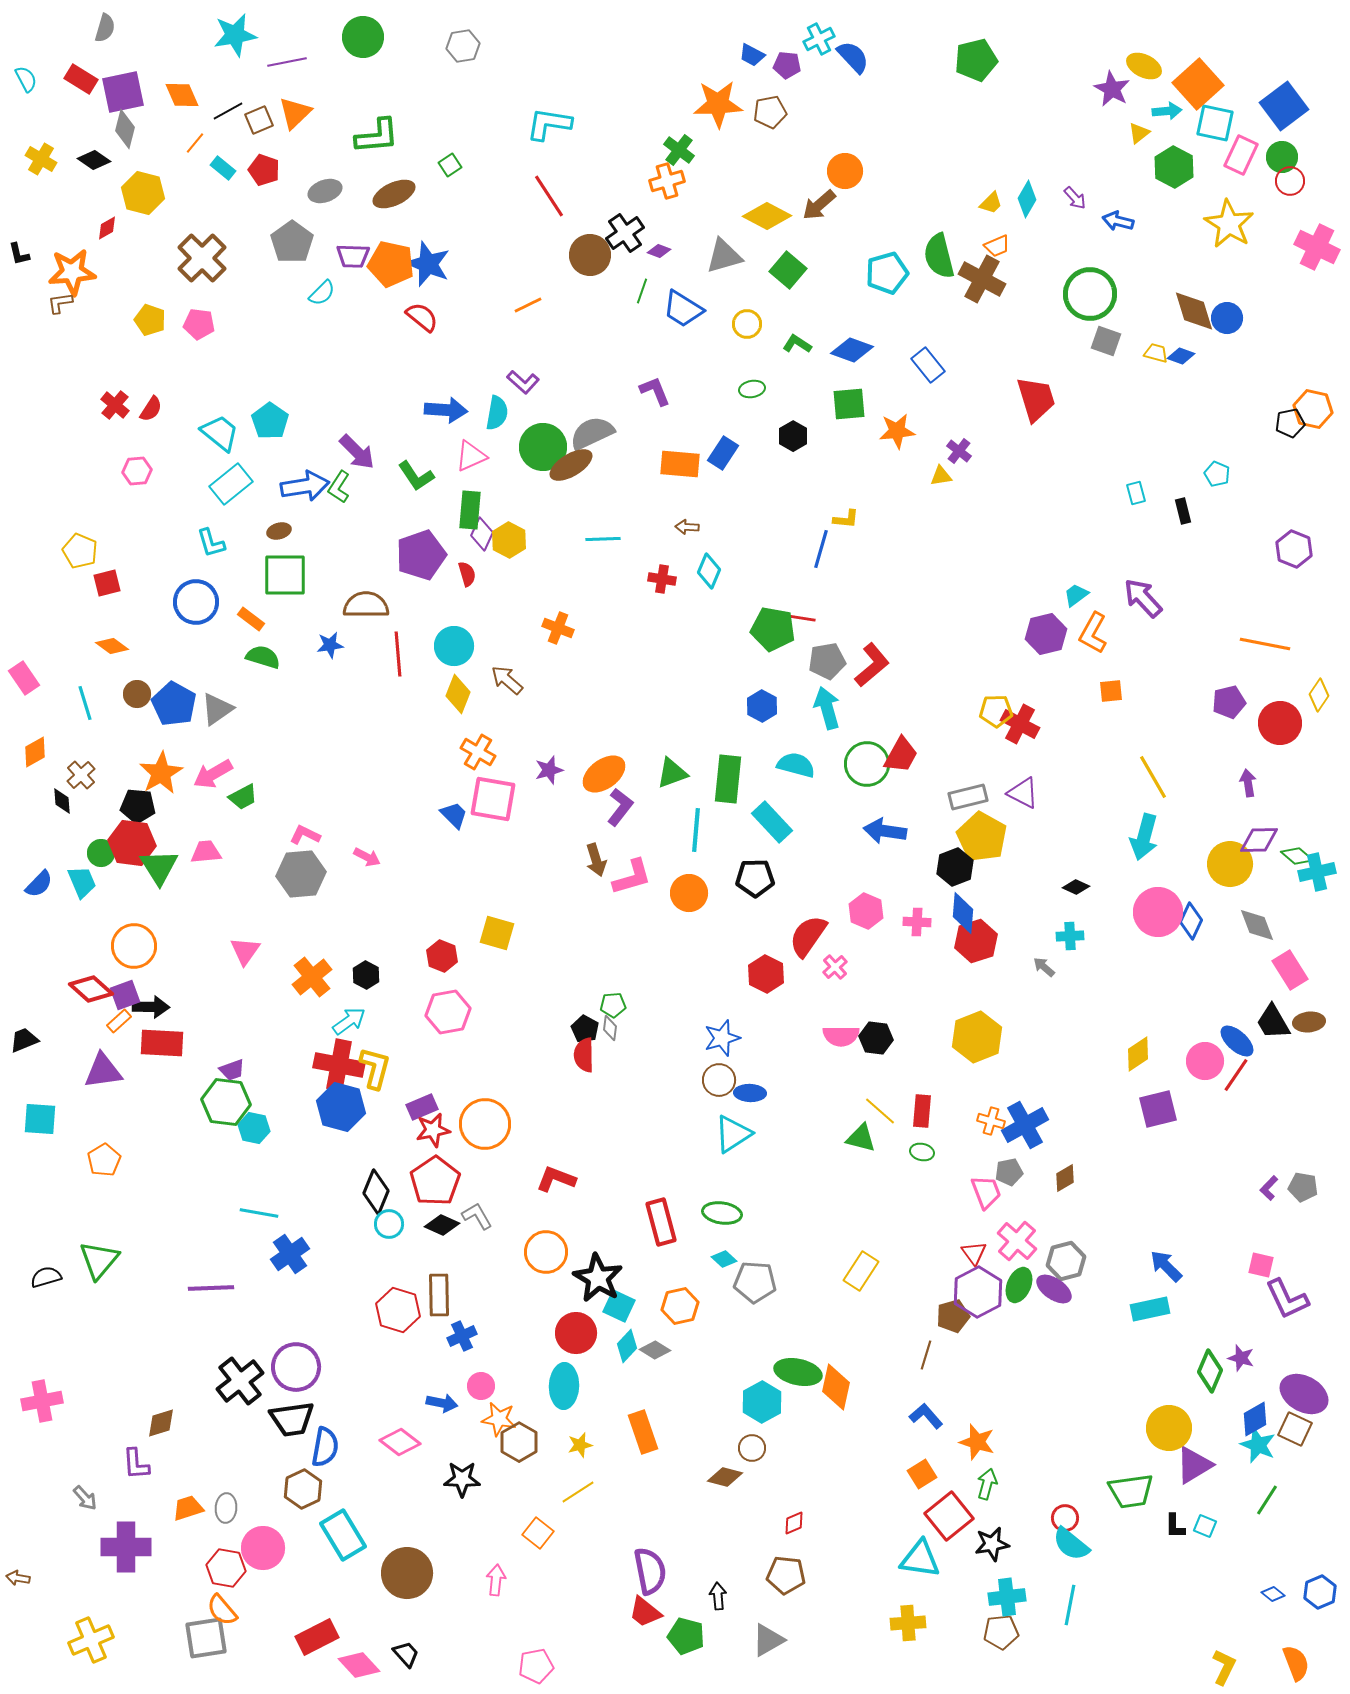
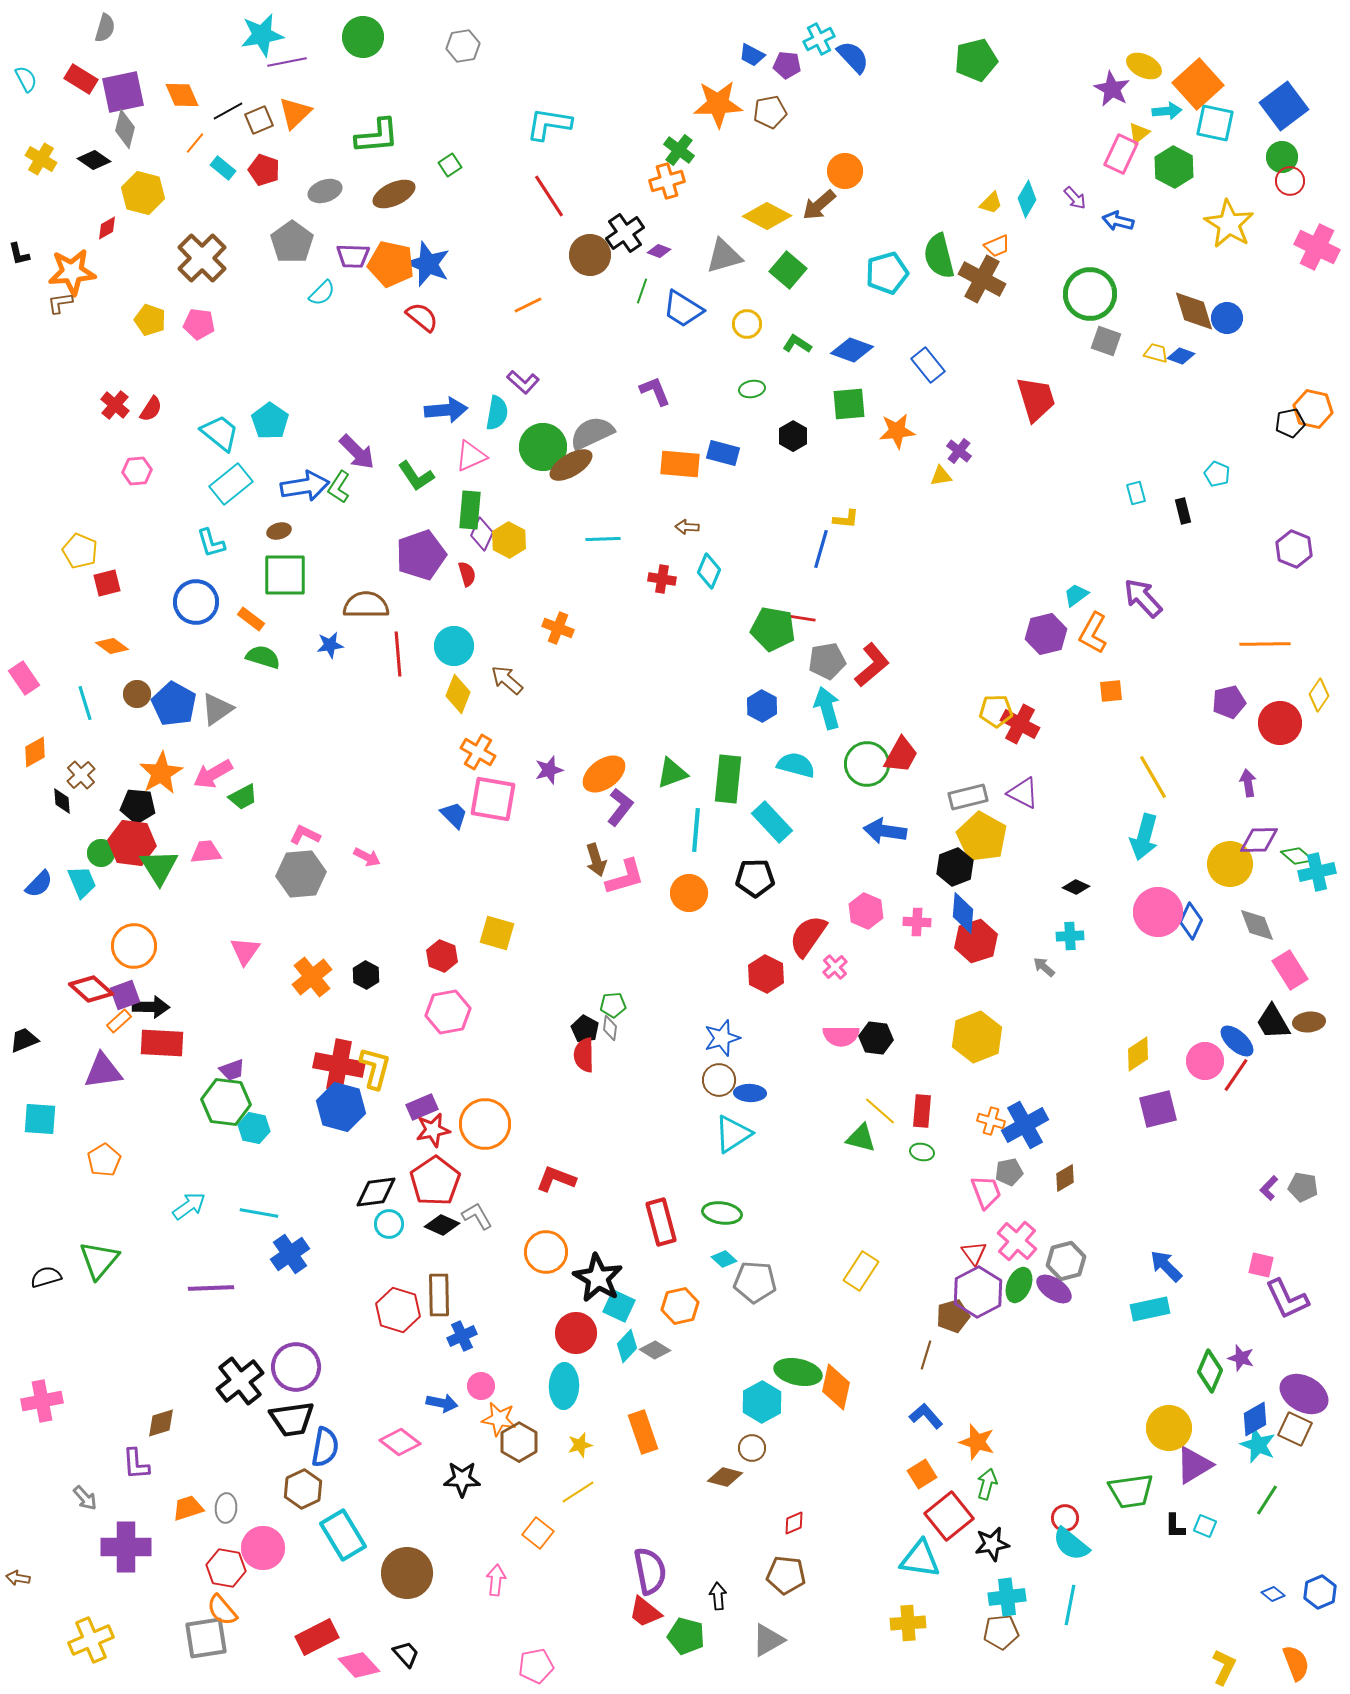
cyan star at (235, 35): moved 27 px right
pink rectangle at (1241, 155): moved 120 px left, 1 px up
blue arrow at (446, 410): rotated 9 degrees counterclockwise
blue rectangle at (723, 453): rotated 72 degrees clockwise
orange line at (1265, 644): rotated 12 degrees counterclockwise
pink L-shape at (632, 877): moved 7 px left
cyan arrow at (349, 1021): moved 160 px left, 185 px down
black diamond at (376, 1192): rotated 60 degrees clockwise
